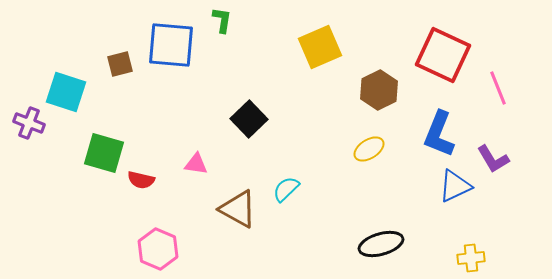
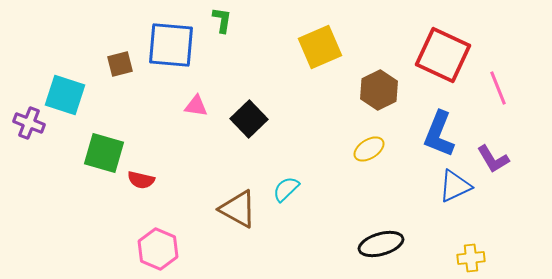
cyan square: moved 1 px left, 3 px down
pink triangle: moved 58 px up
